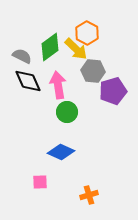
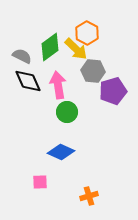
orange cross: moved 1 px down
